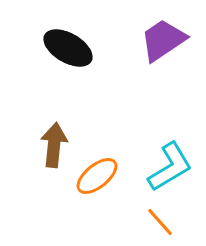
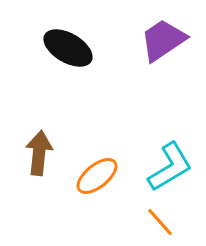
brown arrow: moved 15 px left, 8 px down
